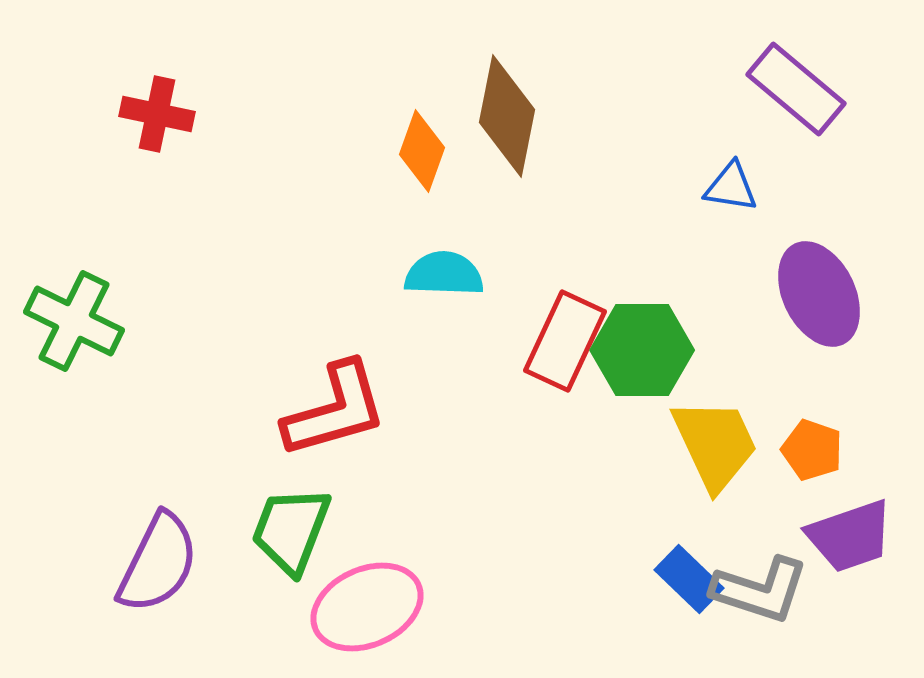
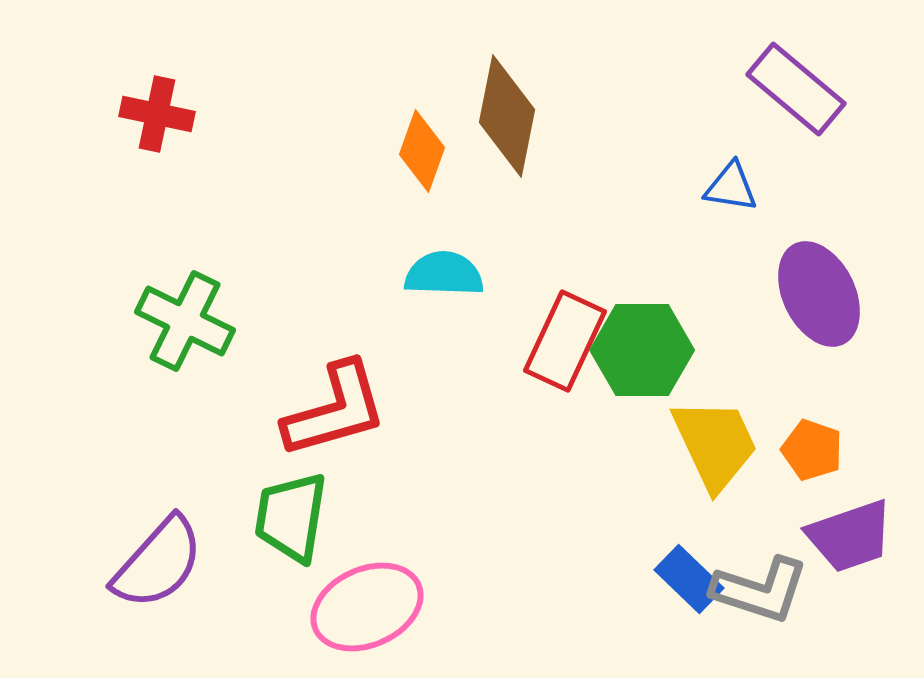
green cross: moved 111 px right
green trapezoid: moved 13 px up; rotated 12 degrees counterclockwise
purple semicircle: rotated 16 degrees clockwise
